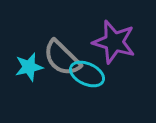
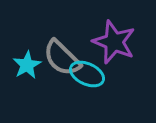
purple star: rotated 6 degrees clockwise
cyan star: moved 2 px left, 2 px up; rotated 16 degrees counterclockwise
